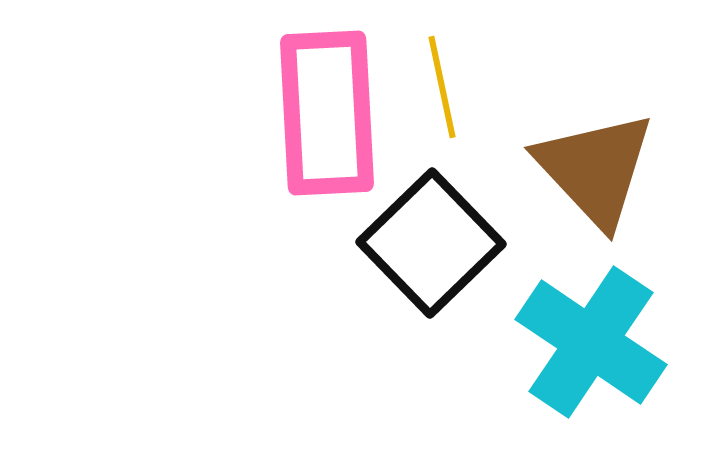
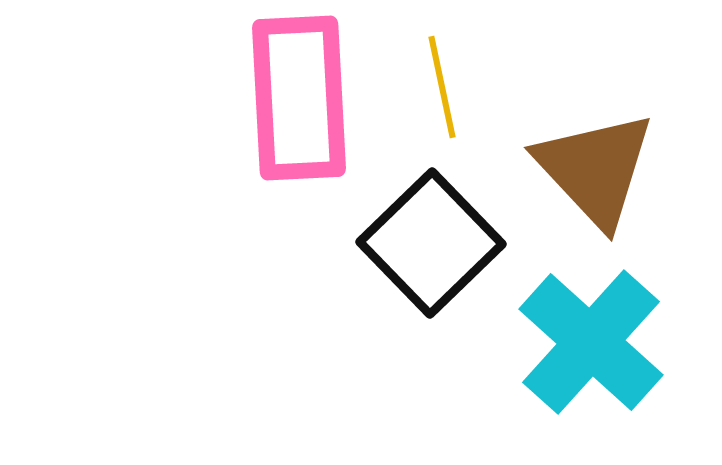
pink rectangle: moved 28 px left, 15 px up
cyan cross: rotated 8 degrees clockwise
